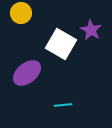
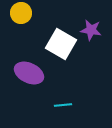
purple star: rotated 20 degrees counterclockwise
purple ellipse: moved 2 px right; rotated 64 degrees clockwise
